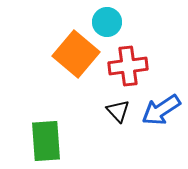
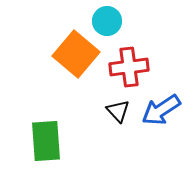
cyan circle: moved 1 px up
red cross: moved 1 px right, 1 px down
